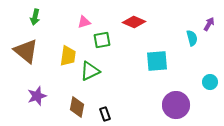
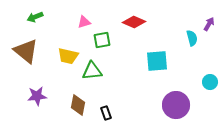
green arrow: rotated 56 degrees clockwise
yellow trapezoid: rotated 95 degrees clockwise
green triangle: moved 2 px right; rotated 20 degrees clockwise
purple star: rotated 12 degrees clockwise
brown diamond: moved 1 px right, 2 px up
black rectangle: moved 1 px right, 1 px up
